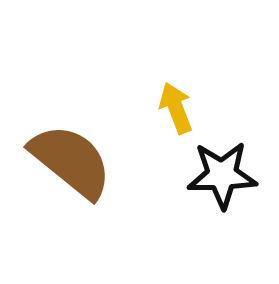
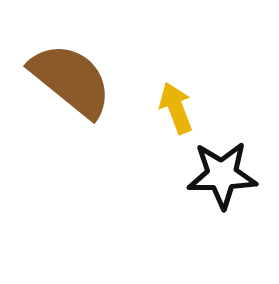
brown semicircle: moved 81 px up
